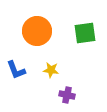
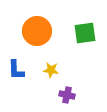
blue L-shape: rotated 20 degrees clockwise
